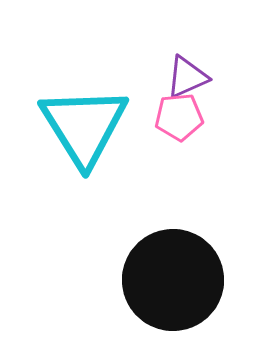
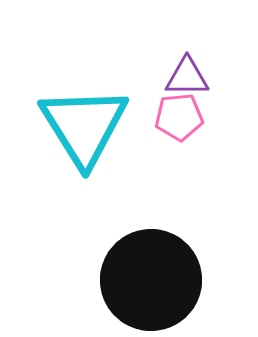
purple triangle: rotated 24 degrees clockwise
black circle: moved 22 px left
